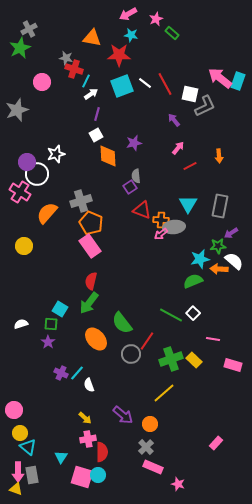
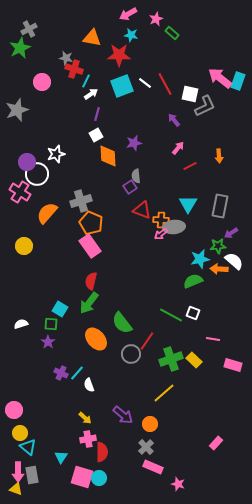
white square at (193, 313): rotated 24 degrees counterclockwise
cyan circle at (98, 475): moved 1 px right, 3 px down
